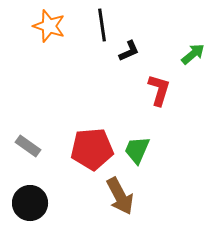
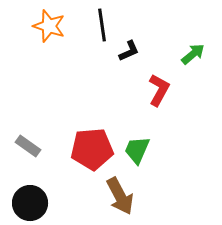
red L-shape: rotated 12 degrees clockwise
